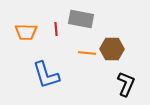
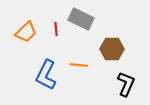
gray rectangle: rotated 15 degrees clockwise
orange trapezoid: rotated 45 degrees counterclockwise
orange line: moved 8 px left, 12 px down
blue L-shape: rotated 44 degrees clockwise
